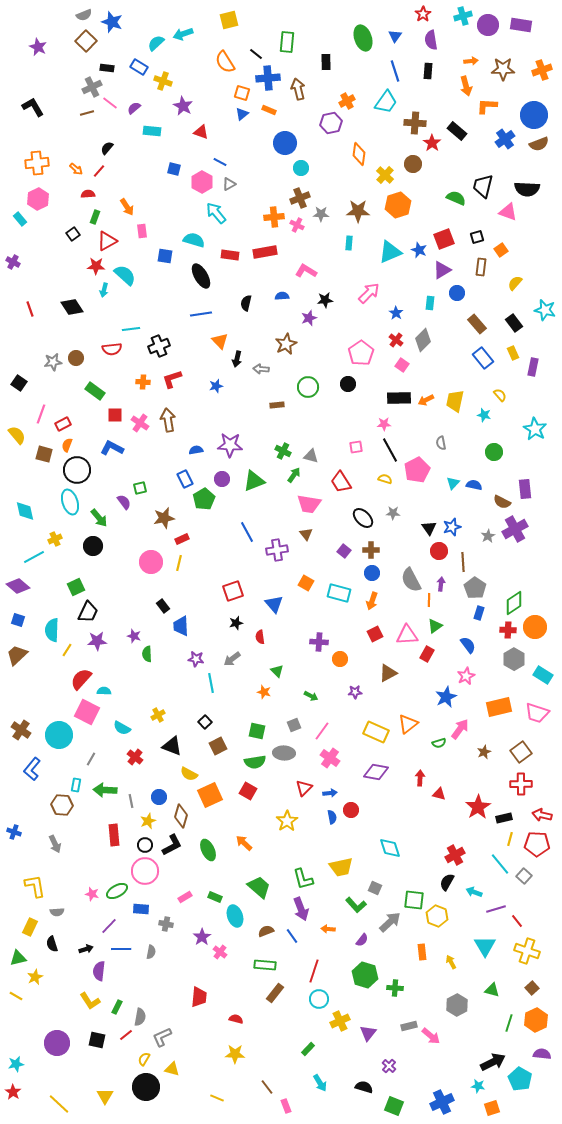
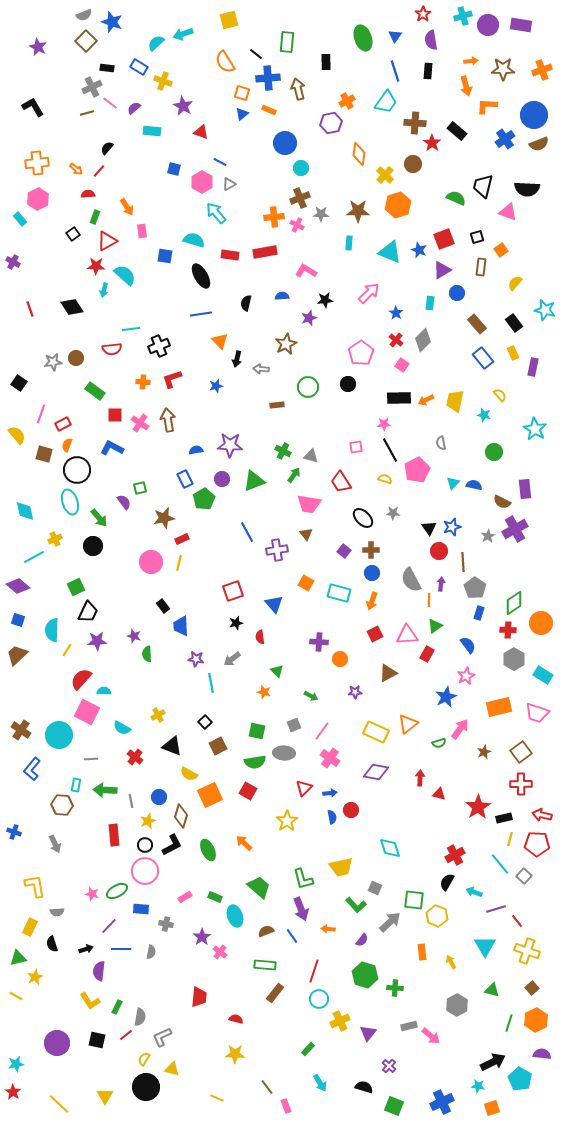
cyan triangle at (390, 252): rotated 45 degrees clockwise
orange circle at (535, 627): moved 6 px right, 4 px up
gray line at (91, 759): rotated 56 degrees clockwise
